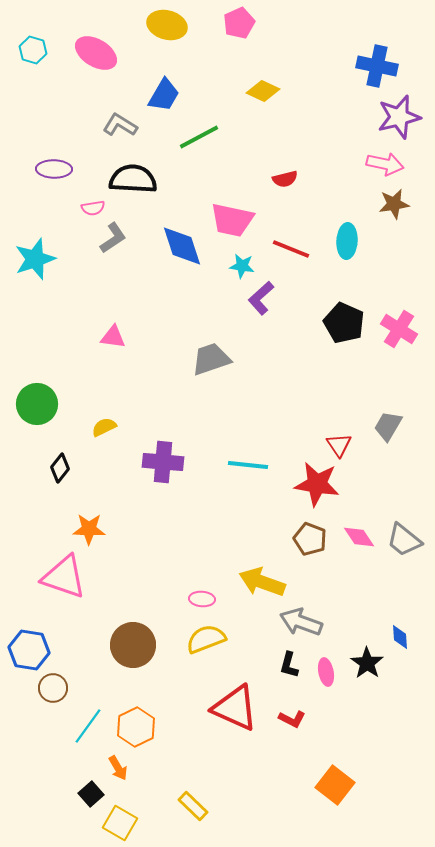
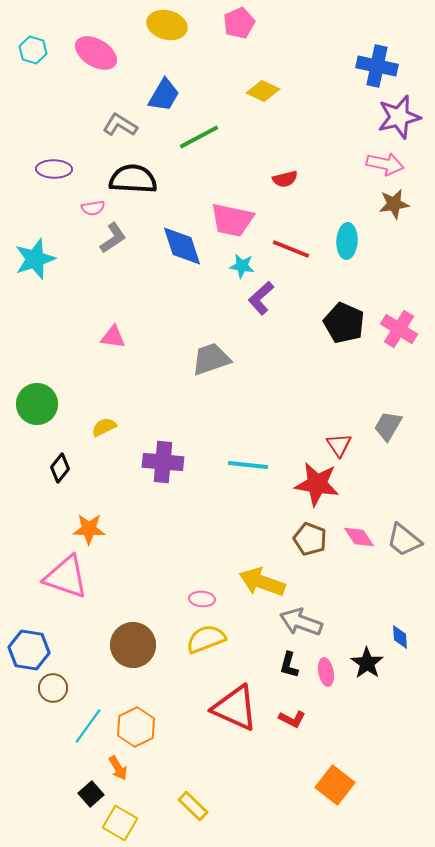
pink triangle at (64, 577): moved 2 px right
